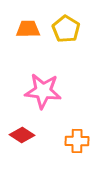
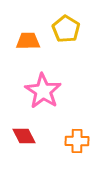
orange trapezoid: moved 12 px down
pink star: rotated 27 degrees clockwise
red diamond: moved 2 px right, 1 px down; rotated 30 degrees clockwise
